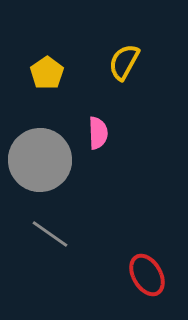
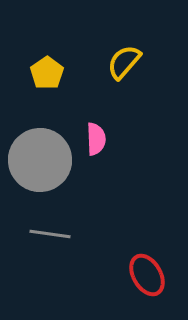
yellow semicircle: rotated 12 degrees clockwise
pink semicircle: moved 2 px left, 6 px down
gray line: rotated 27 degrees counterclockwise
